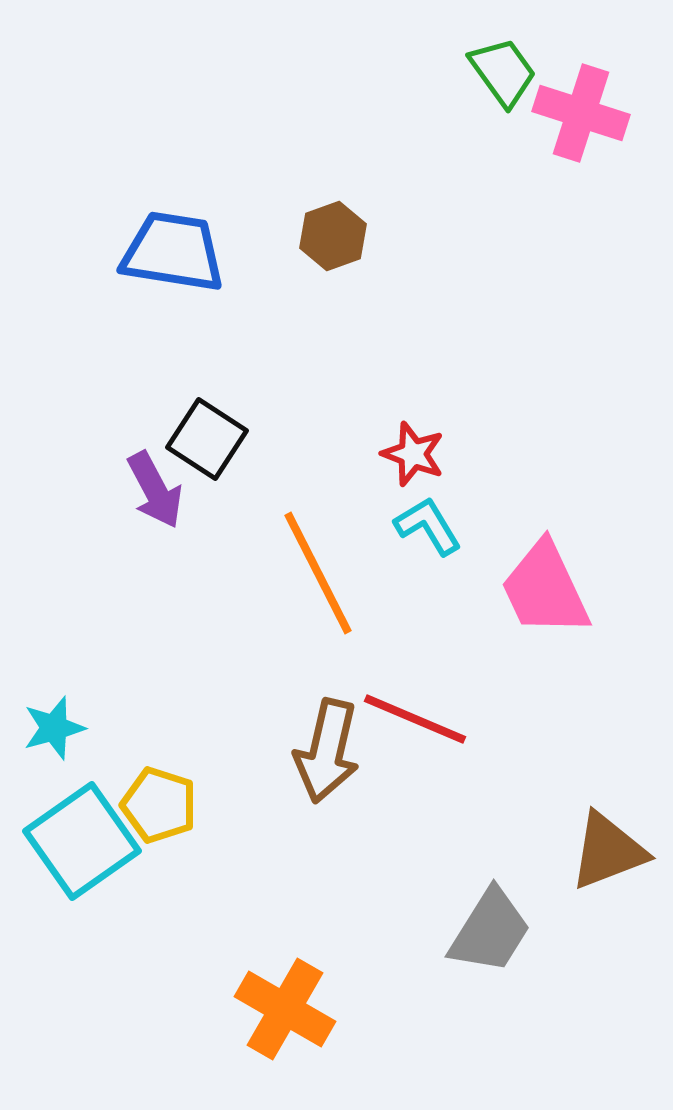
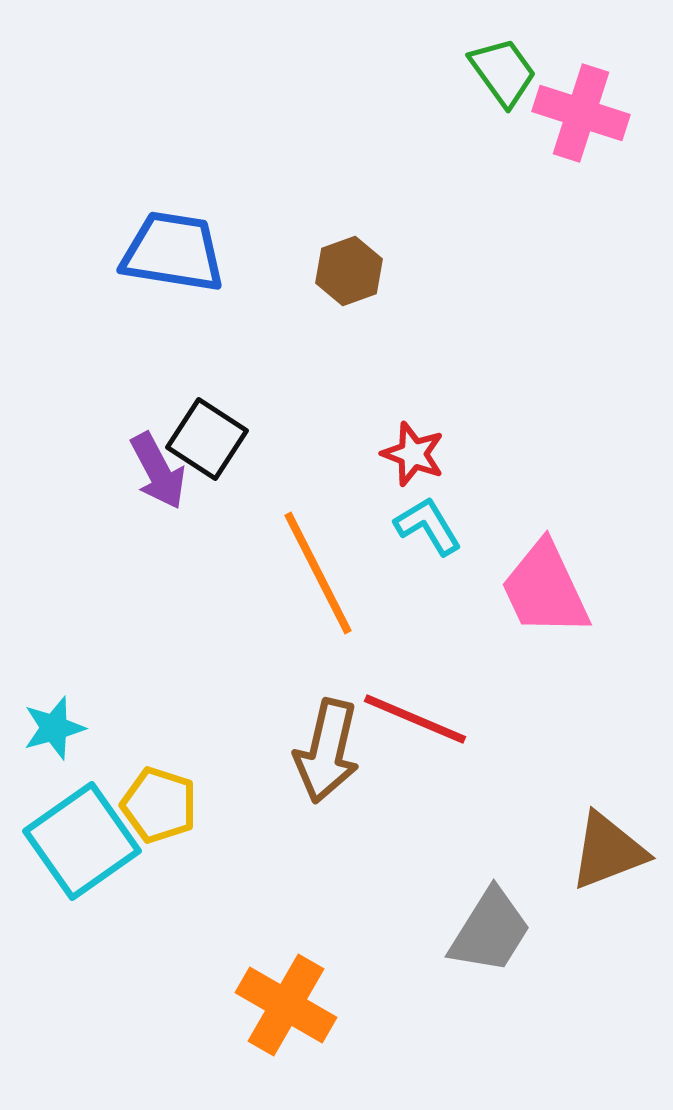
brown hexagon: moved 16 px right, 35 px down
purple arrow: moved 3 px right, 19 px up
orange cross: moved 1 px right, 4 px up
